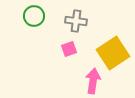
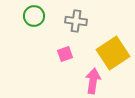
pink square: moved 4 px left, 5 px down
